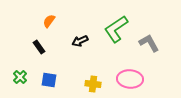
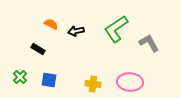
orange semicircle: moved 2 px right, 3 px down; rotated 80 degrees clockwise
black arrow: moved 4 px left, 10 px up; rotated 14 degrees clockwise
black rectangle: moved 1 px left, 2 px down; rotated 24 degrees counterclockwise
pink ellipse: moved 3 px down
